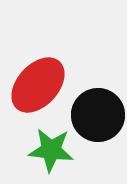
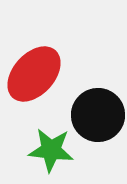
red ellipse: moved 4 px left, 11 px up
